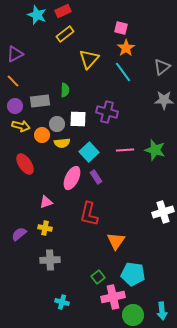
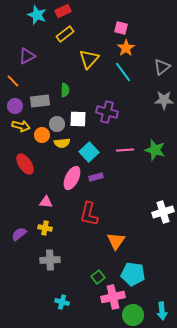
purple triangle: moved 12 px right, 2 px down
purple rectangle: rotated 72 degrees counterclockwise
pink triangle: rotated 24 degrees clockwise
